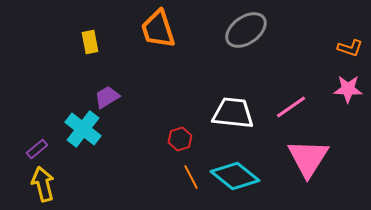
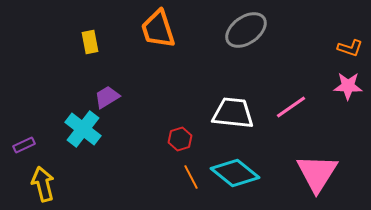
pink star: moved 3 px up
purple rectangle: moved 13 px left, 4 px up; rotated 15 degrees clockwise
pink triangle: moved 9 px right, 15 px down
cyan diamond: moved 3 px up
